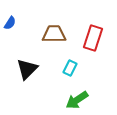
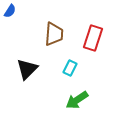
blue semicircle: moved 12 px up
brown trapezoid: rotated 95 degrees clockwise
